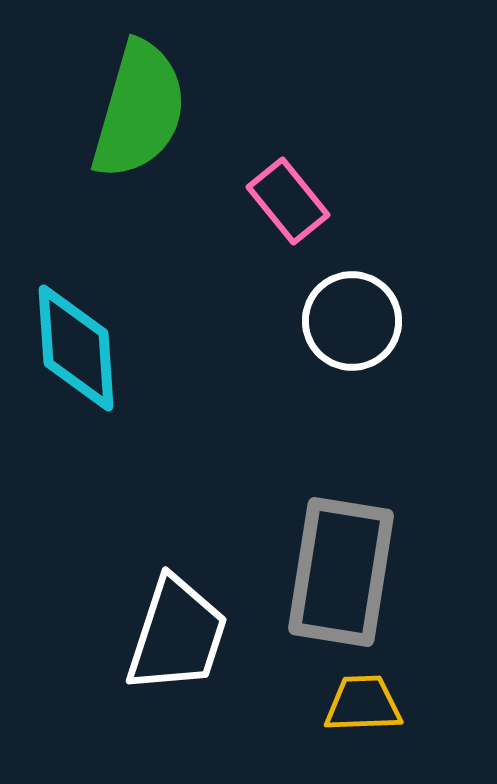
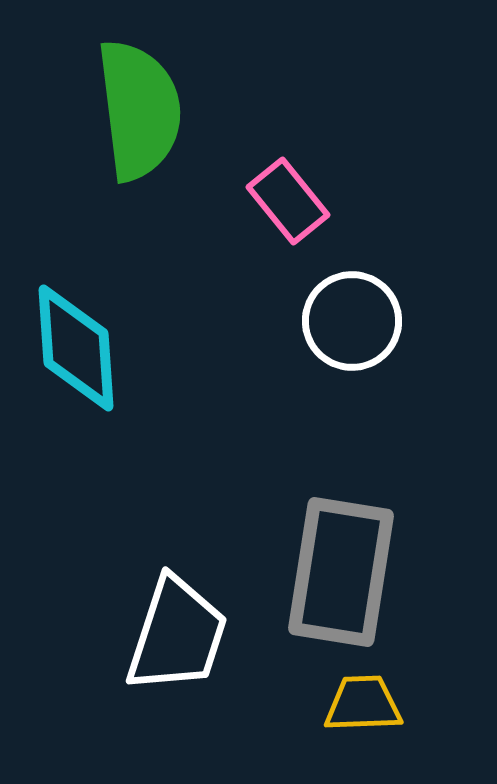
green semicircle: rotated 23 degrees counterclockwise
